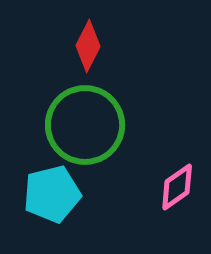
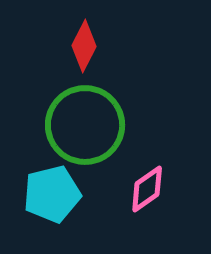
red diamond: moved 4 px left
pink diamond: moved 30 px left, 2 px down
